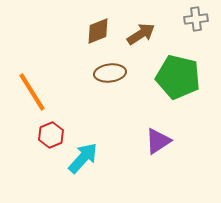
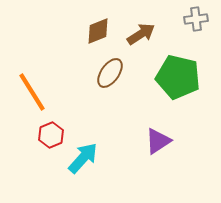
brown ellipse: rotated 48 degrees counterclockwise
